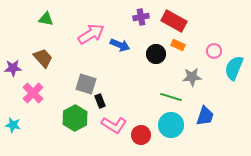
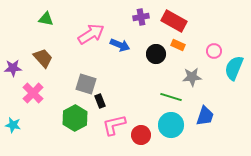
pink L-shape: rotated 135 degrees clockwise
